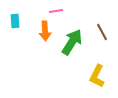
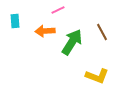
pink line: moved 2 px right, 1 px up; rotated 16 degrees counterclockwise
orange arrow: rotated 90 degrees clockwise
yellow L-shape: rotated 95 degrees counterclockwise
